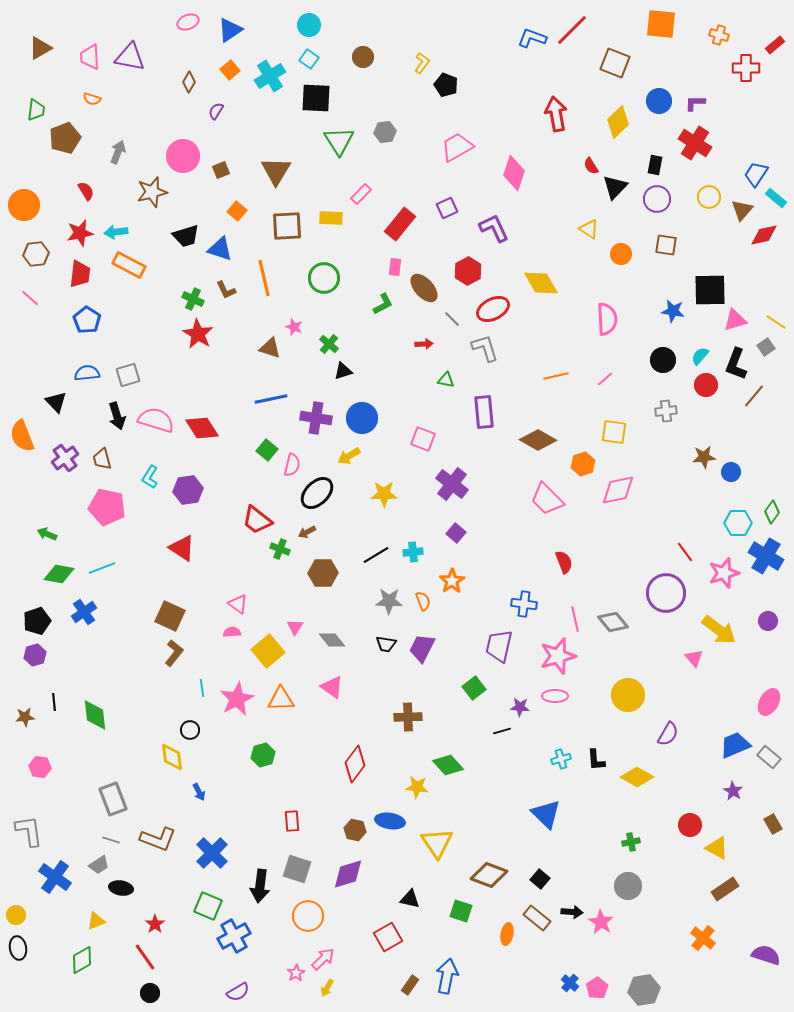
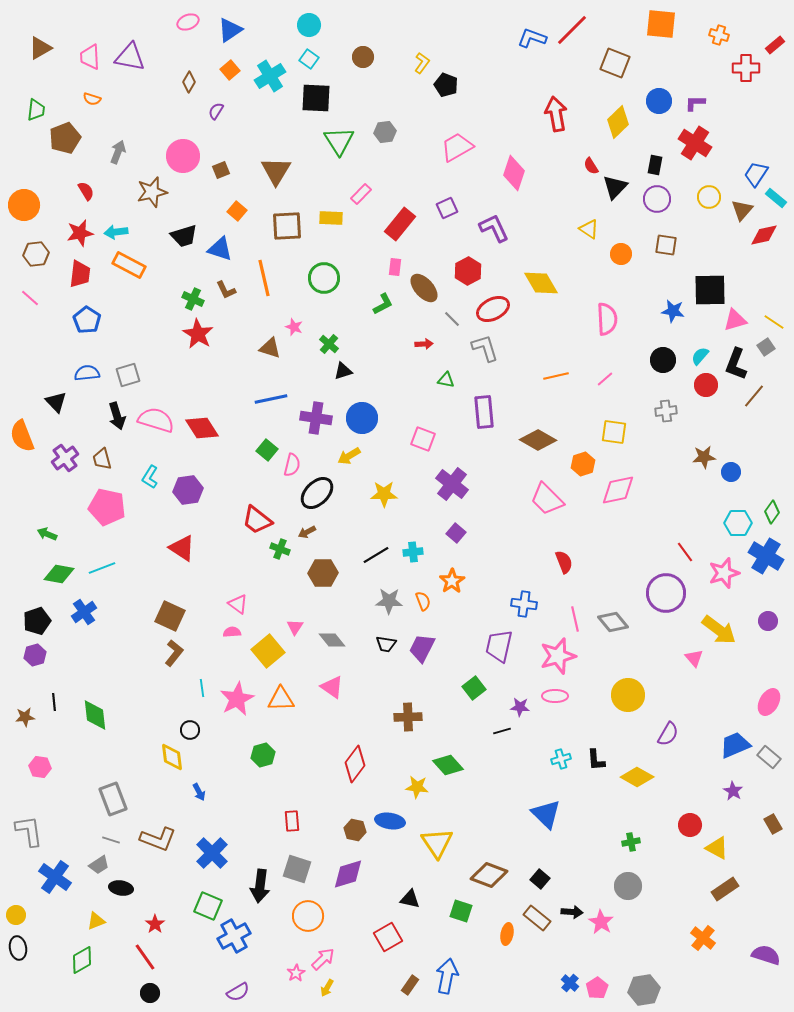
black trapezoid at (186, 236): moved 2 px left
yellow line at (776, 322): moved 2 px left
